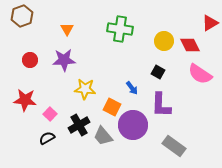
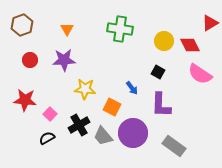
brown hexagon: moved 9 px down
purple circle: moved 8 px down
